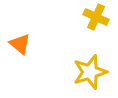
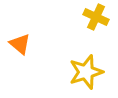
yellow star: moved 4 px left
